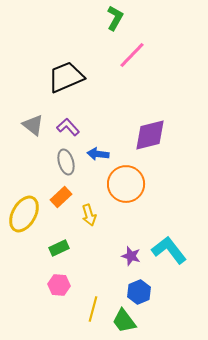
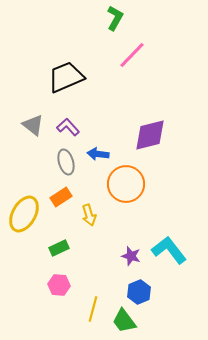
orange rectangle: rotated 10 degrees clockwise
